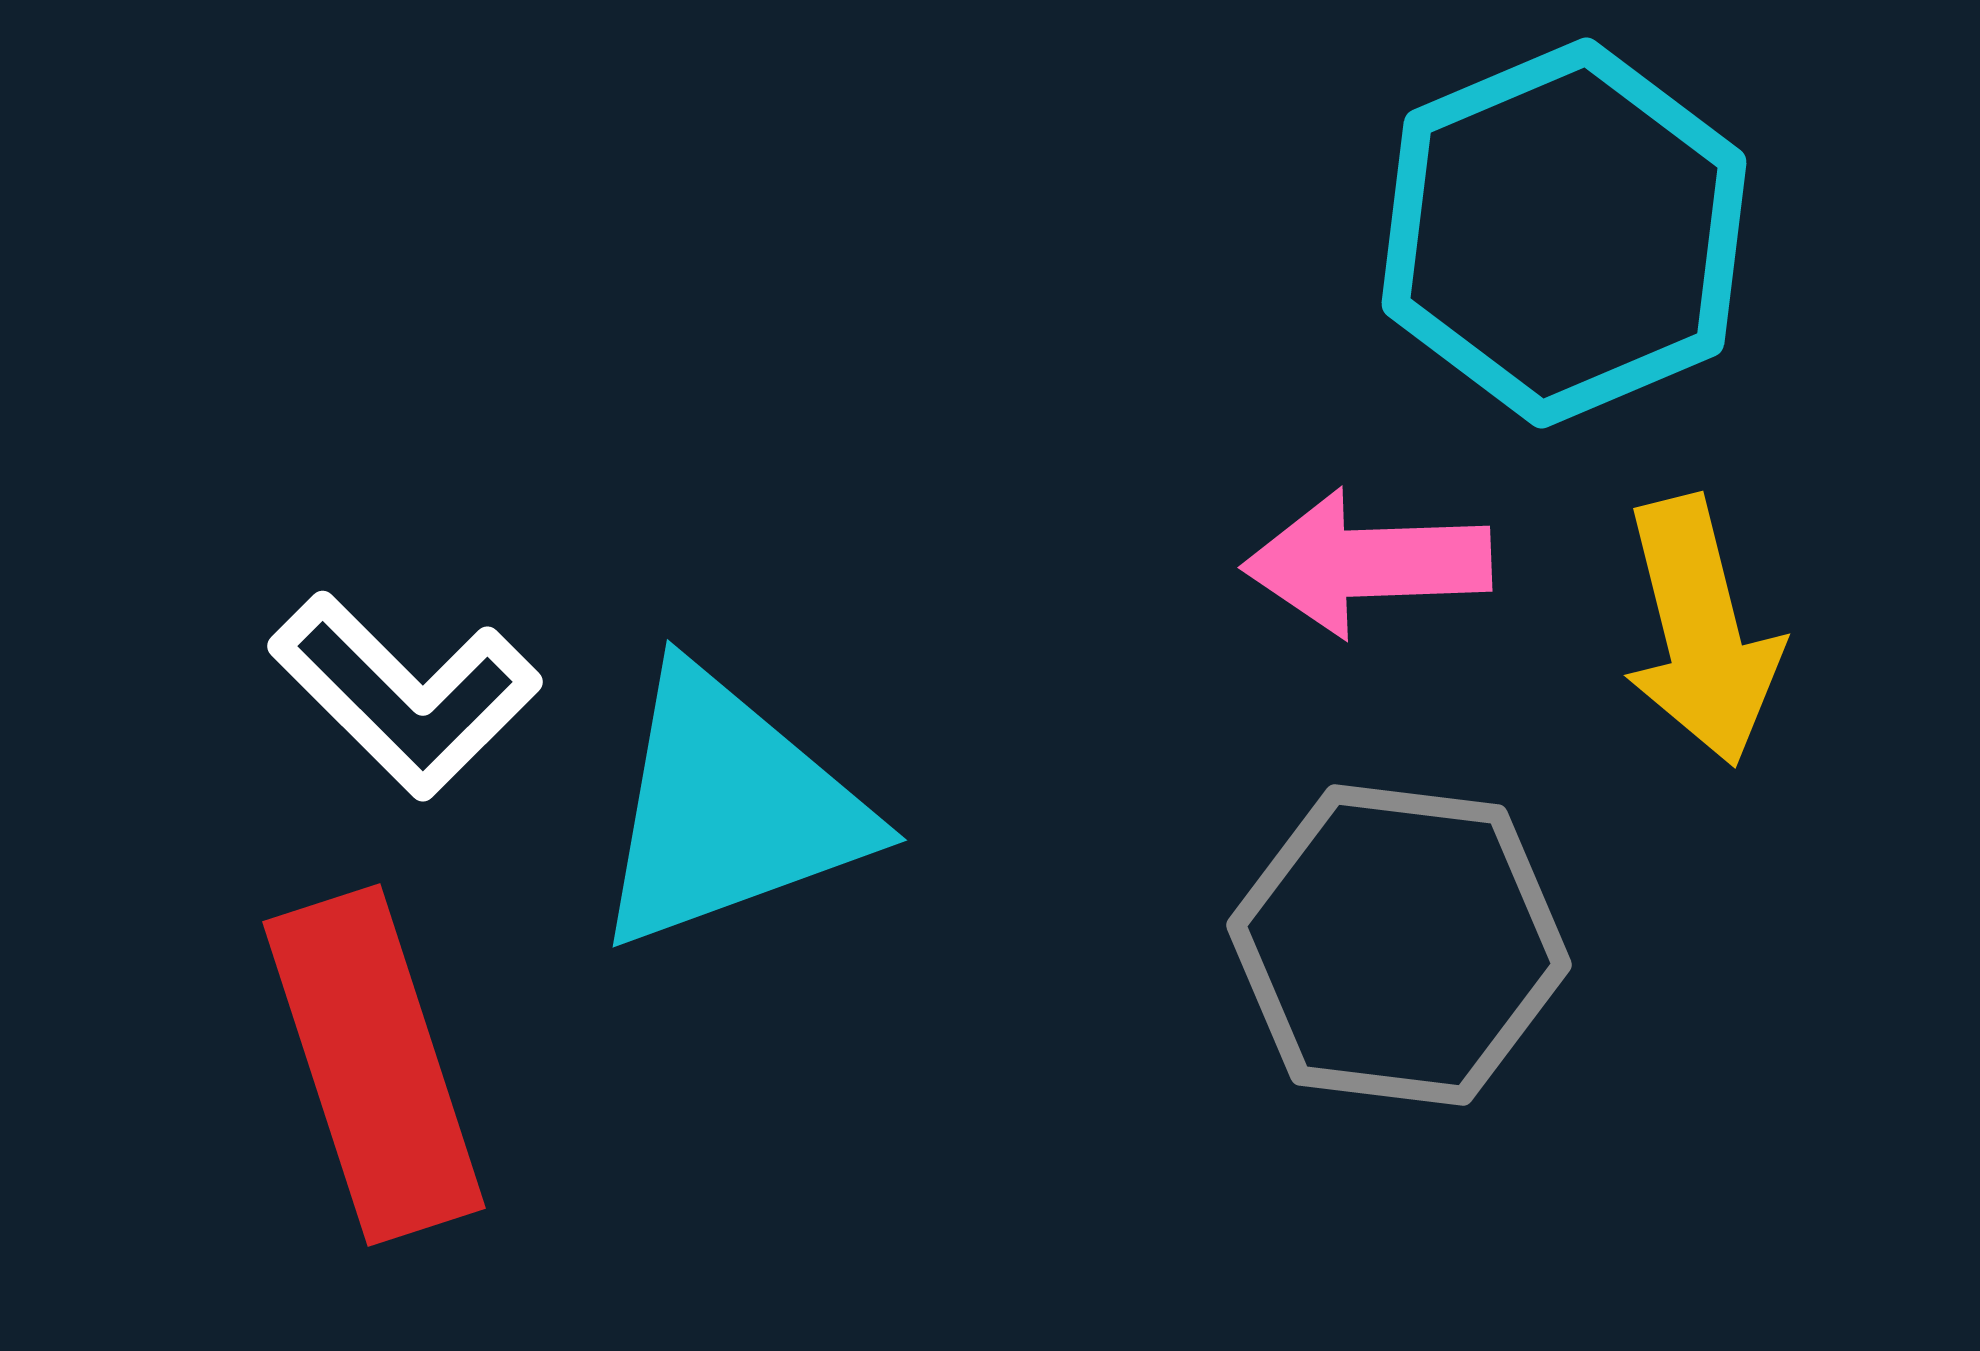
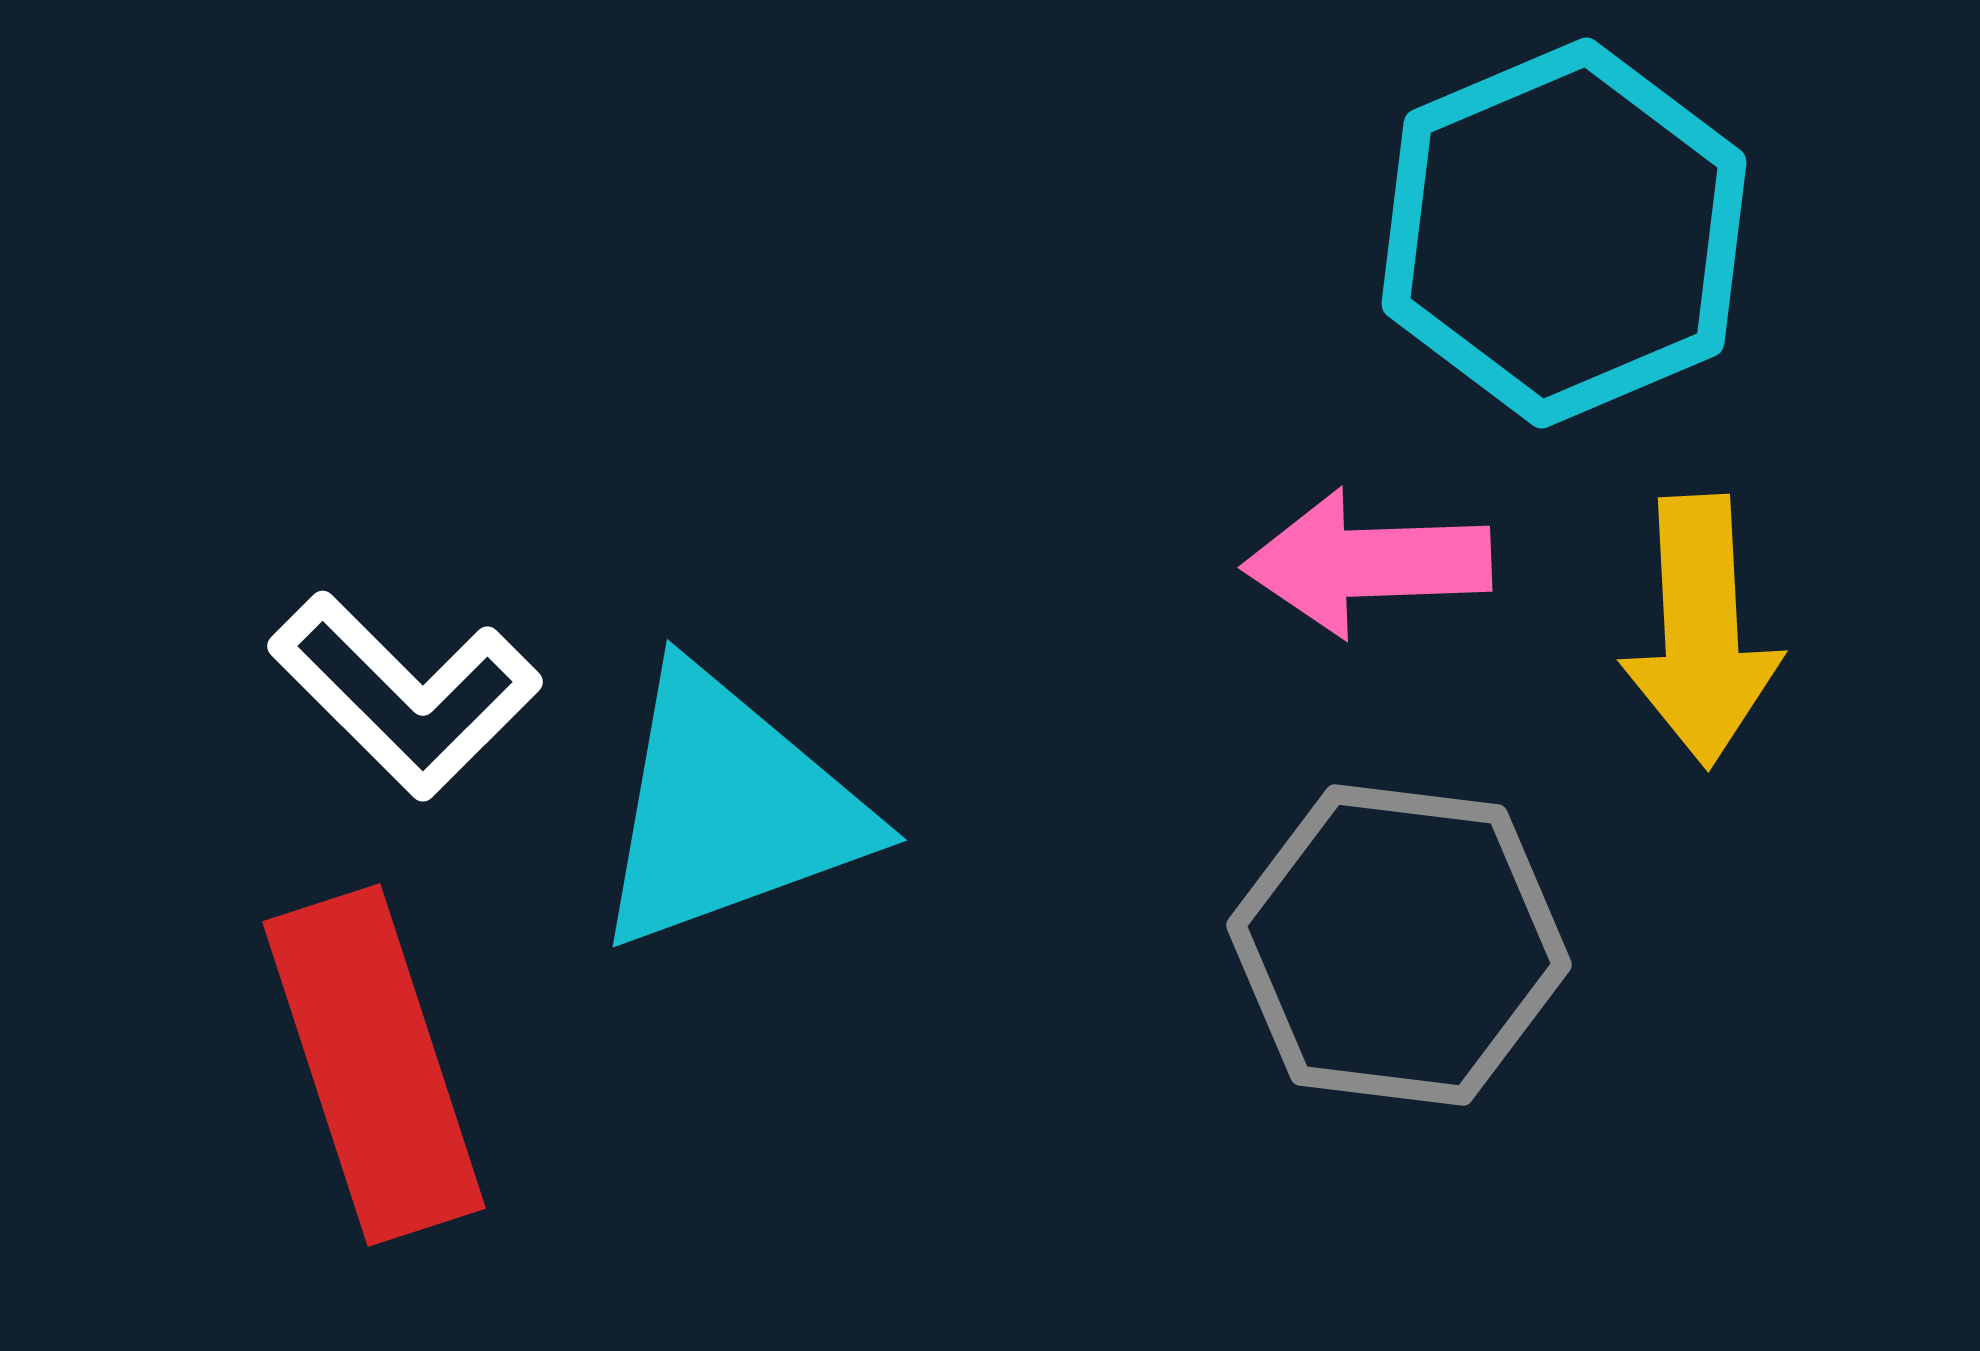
yellow arrow: rotated 11 degrees clockwise
